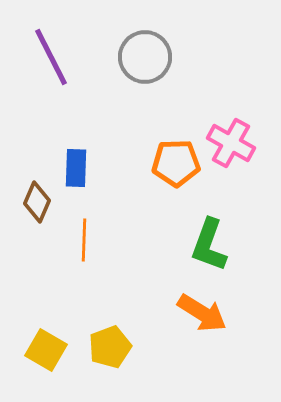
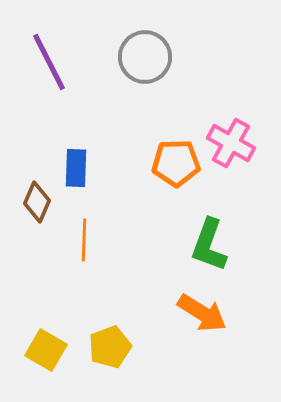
purple line: moved 2 px left, 5 px down
